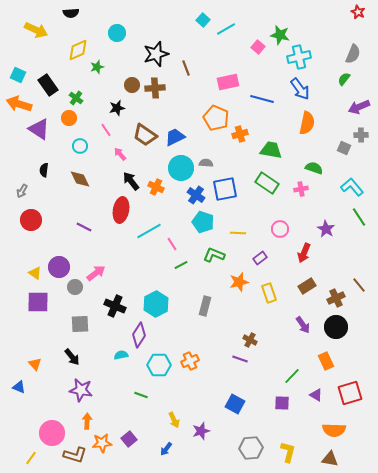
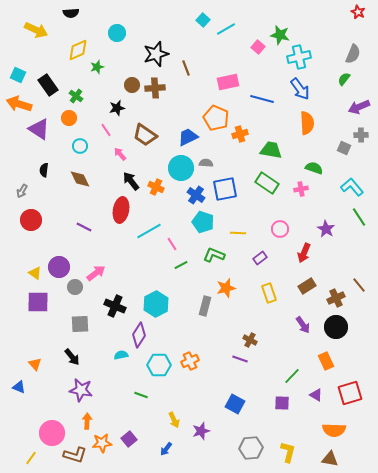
green cross at (76, 98): moved 2 px up
orange semicircle at (307, 123): rotated 15 degrees counterclockwise
blue trapezoid at (175, 137): moved 13 px right
orange star at (239, 282): moved 13 px left, 6 px down
